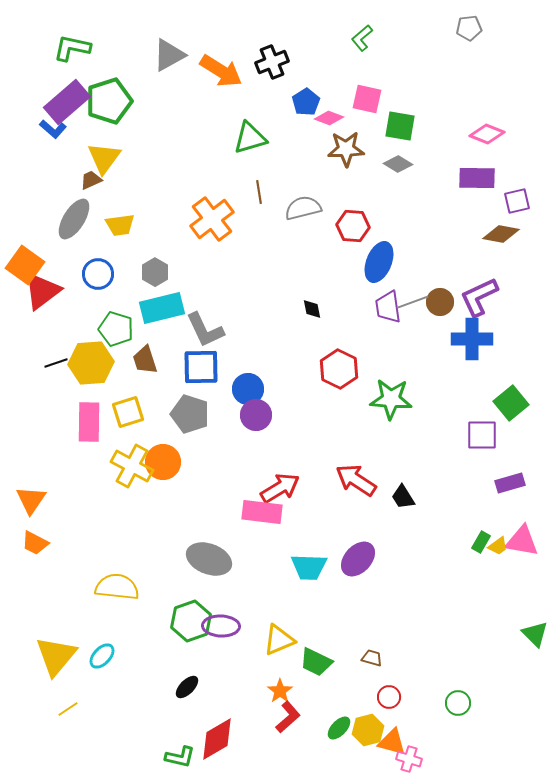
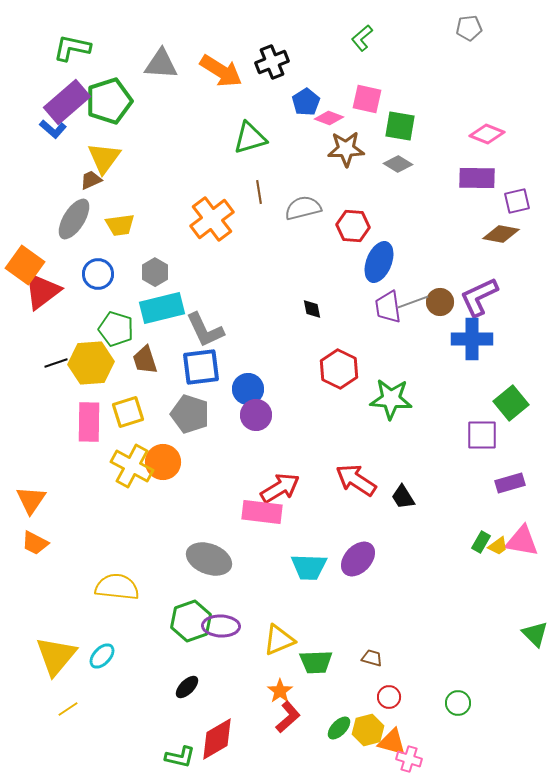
gray triangle at (169, 55): moved 8 px left, 9 px down; rotated 33 degrees clockwise
blue square at (201, 367): rotated 6 degrees counterclockwise
green trapezoid at (316, 662): rotated 28 degrees counterclockwise
